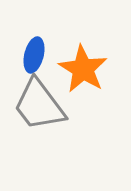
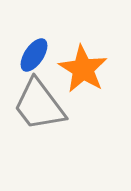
blue ellipse: rotated 20 degrees clockwise
